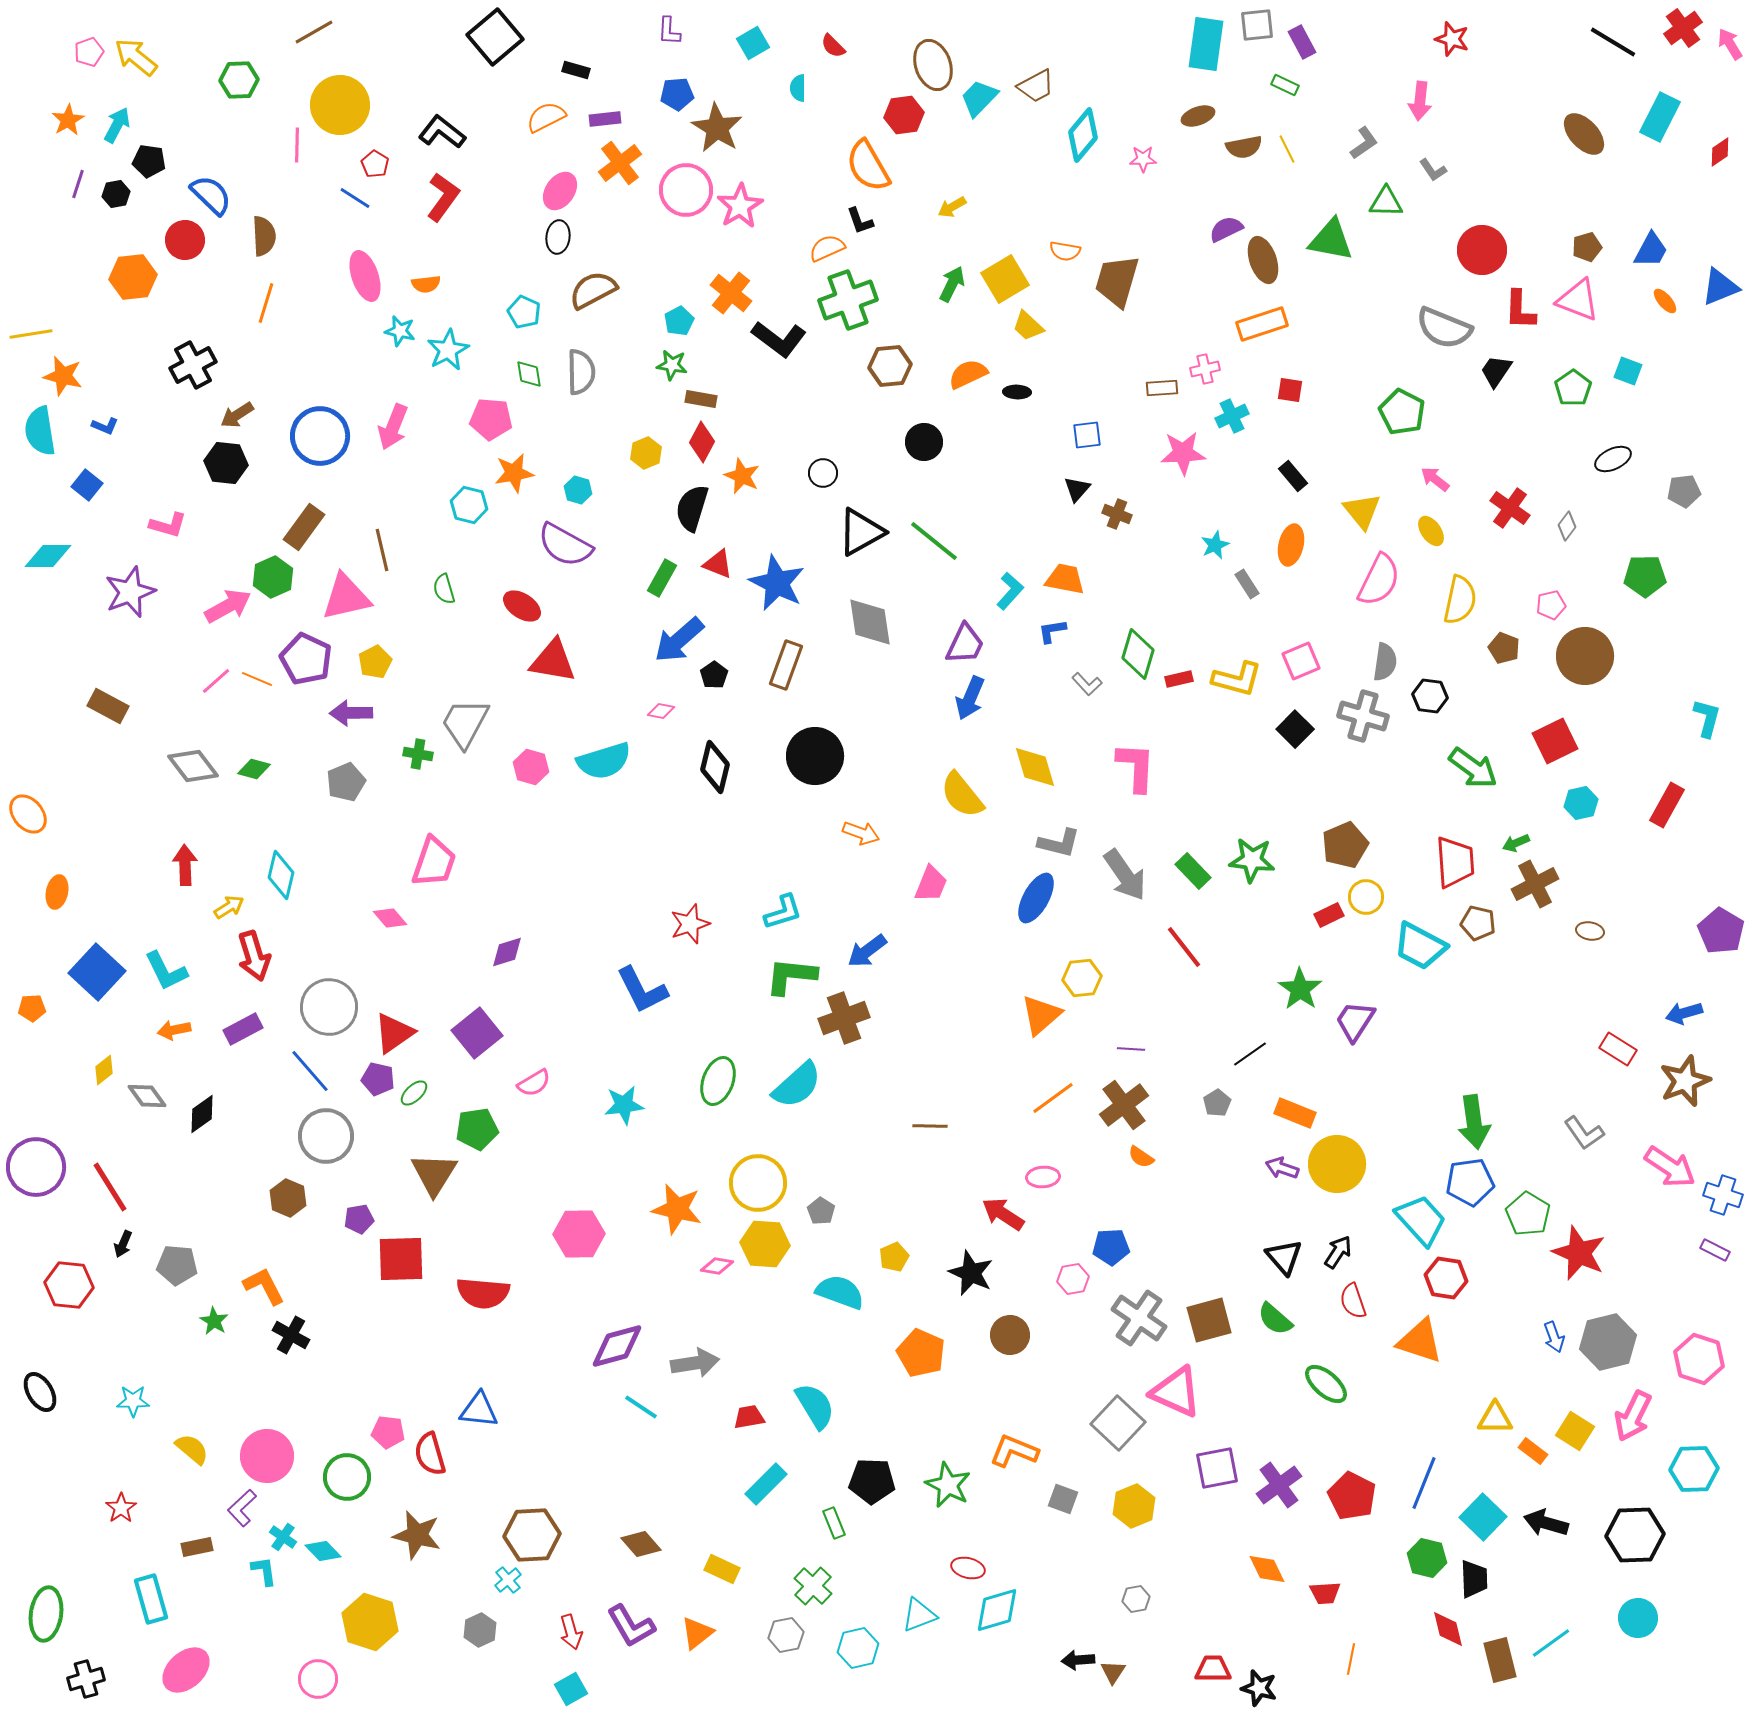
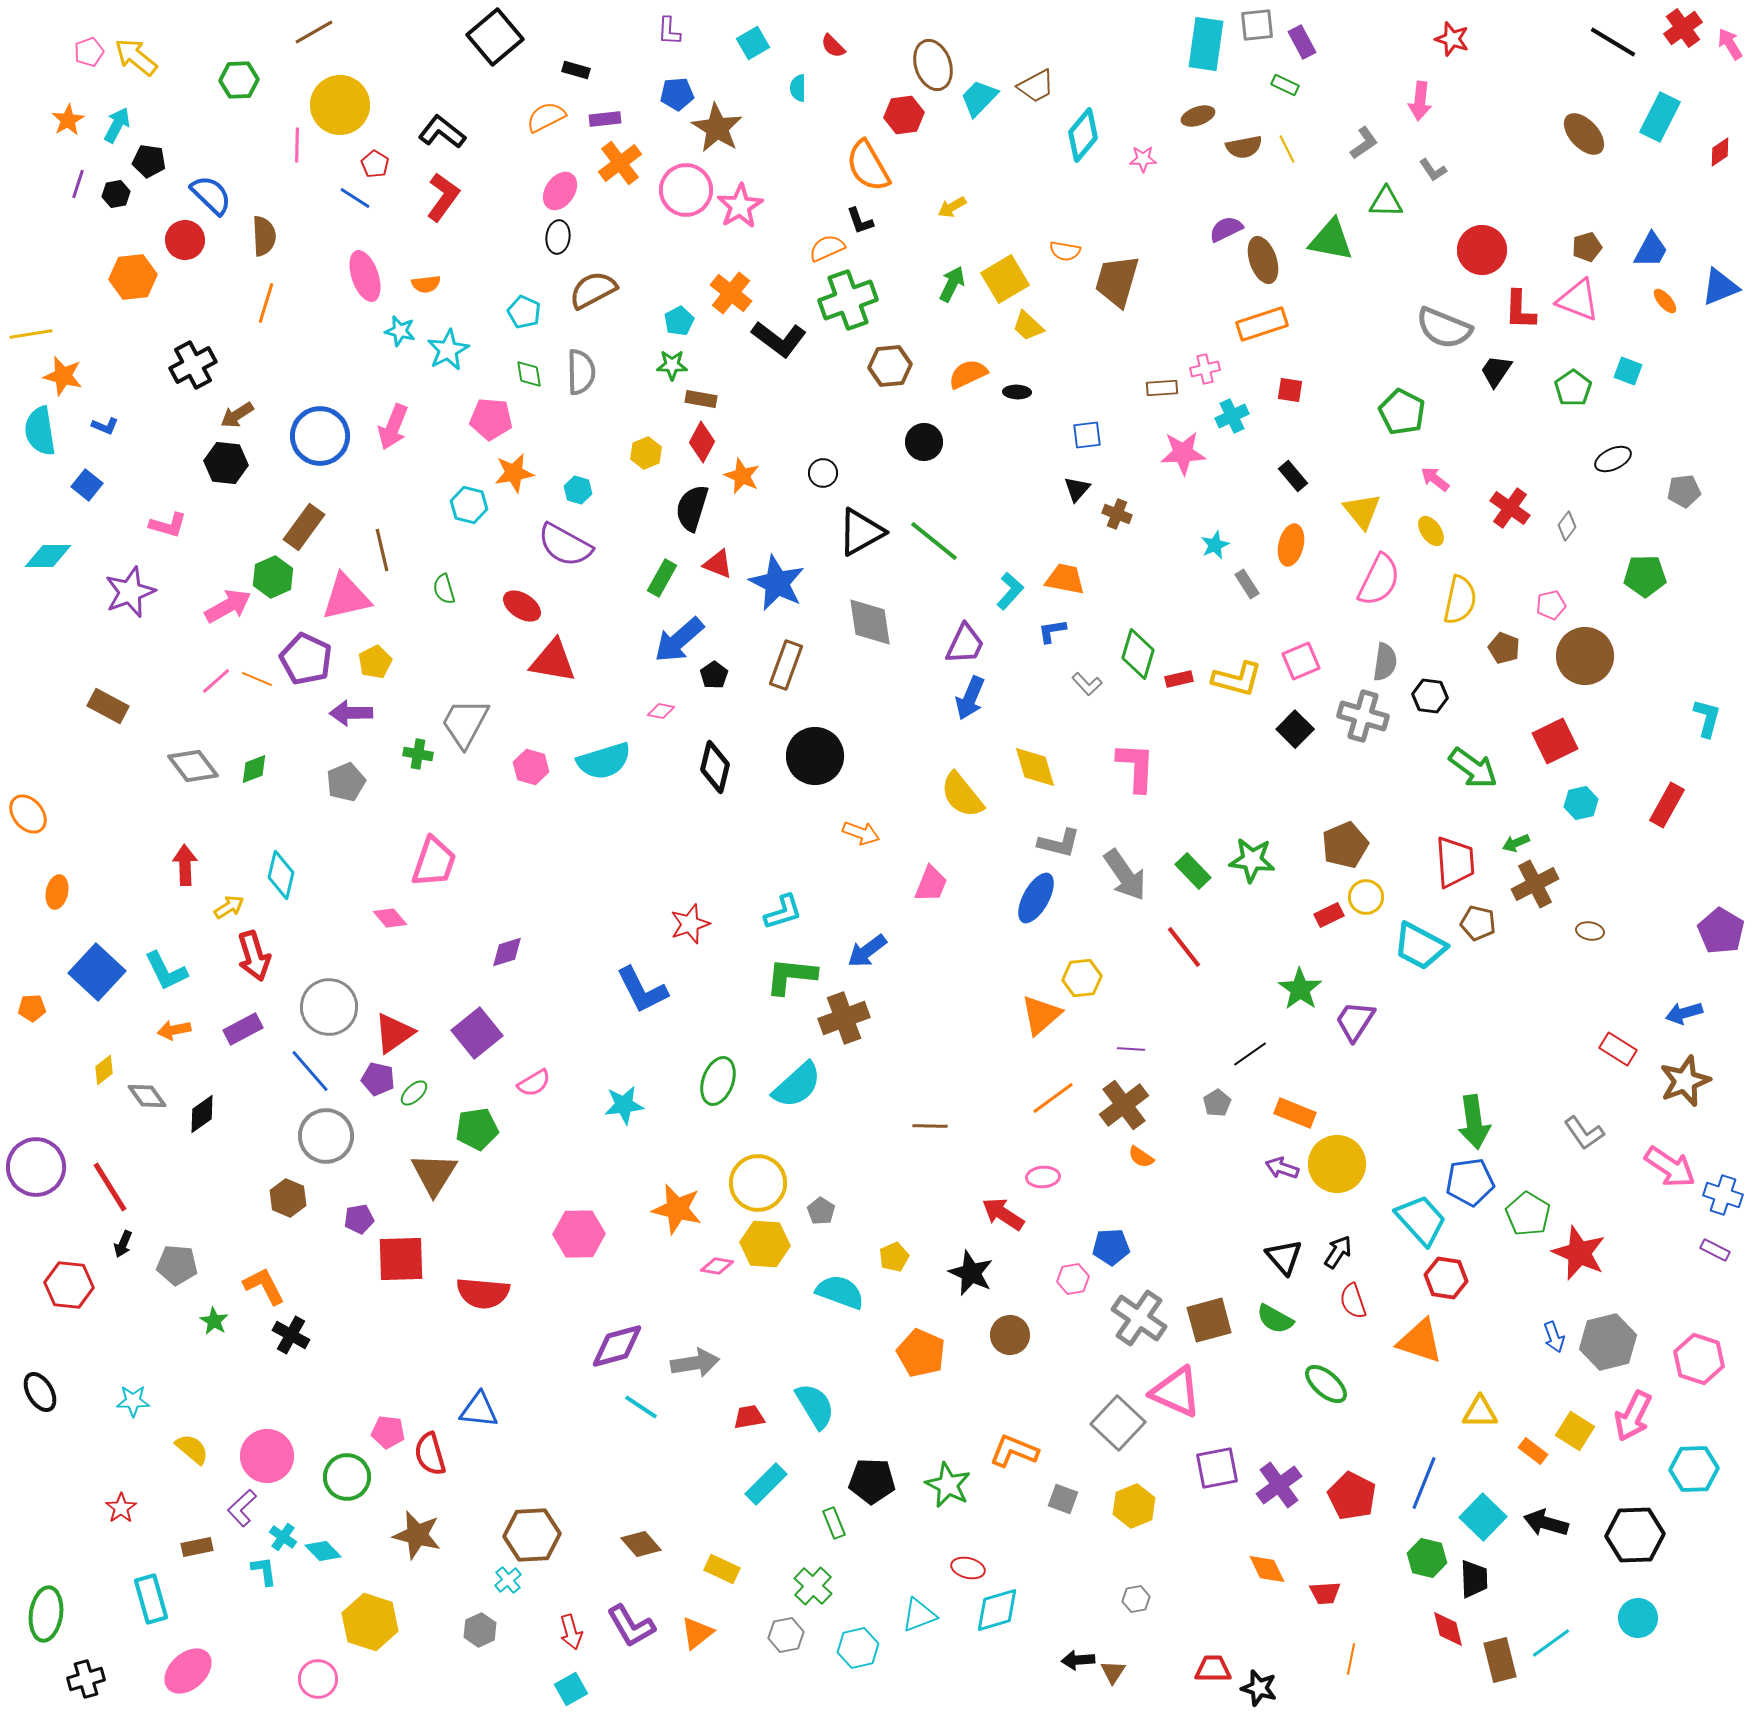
green star at (672, 365): rotated 8 degrees counterclockwise
green diamond at (254, 769): rotated 36 degrees counterclockwise
green semicircle at (1275, 1319): rotated 12 degrees counterclockwise
yellow triangle at (1495, 1418): moved 15 px left, 6 px up
pink ellipse at (186, 1670): moved 2 px right, 1 px down
